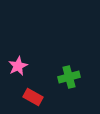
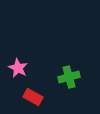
pink star: moved 2 px down; rotated 18 degrees counterclockwise
